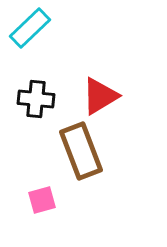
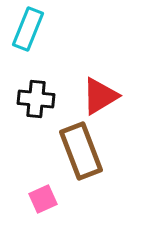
cyan rectangle: moved 2 px left, 1 px down; rotated 24 degrees counterclockwise
pink square: moved 1 px right, 1 px up; rotated 8 degrees counterclockwise
